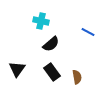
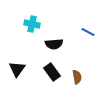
cyan cross: moved 9 px left, 3 px down
black semicircle: moved 3 px right; rotated 36 degrees clockwise
